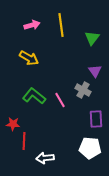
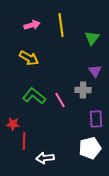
gray cross: rotated 28 degrees counterclockwise
white pentagon: rotated 20 degrees counterclockwise
